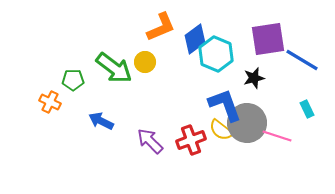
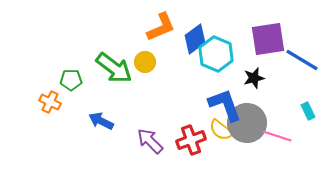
green pentagon: moved 2 px left
cyan rectangle: moved 1 px right, 2 px down
